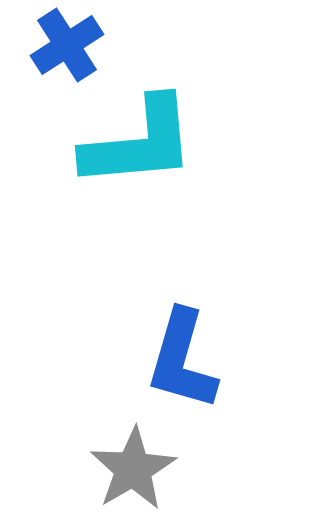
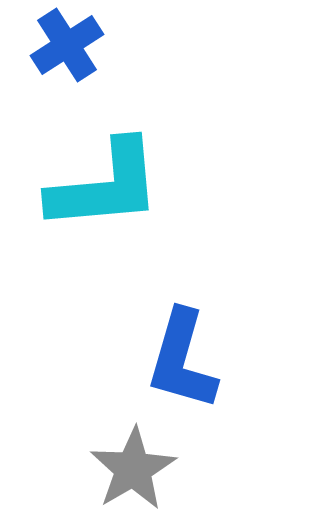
cyan L-shape: moved 34 px left, 43 px down
